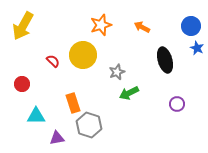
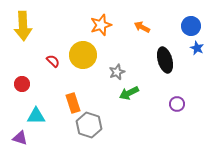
yellow arrow: rotated 32 degrees counterclockwise
purple triangle: moved 37 px left; rotated 28 degrees clockwise
